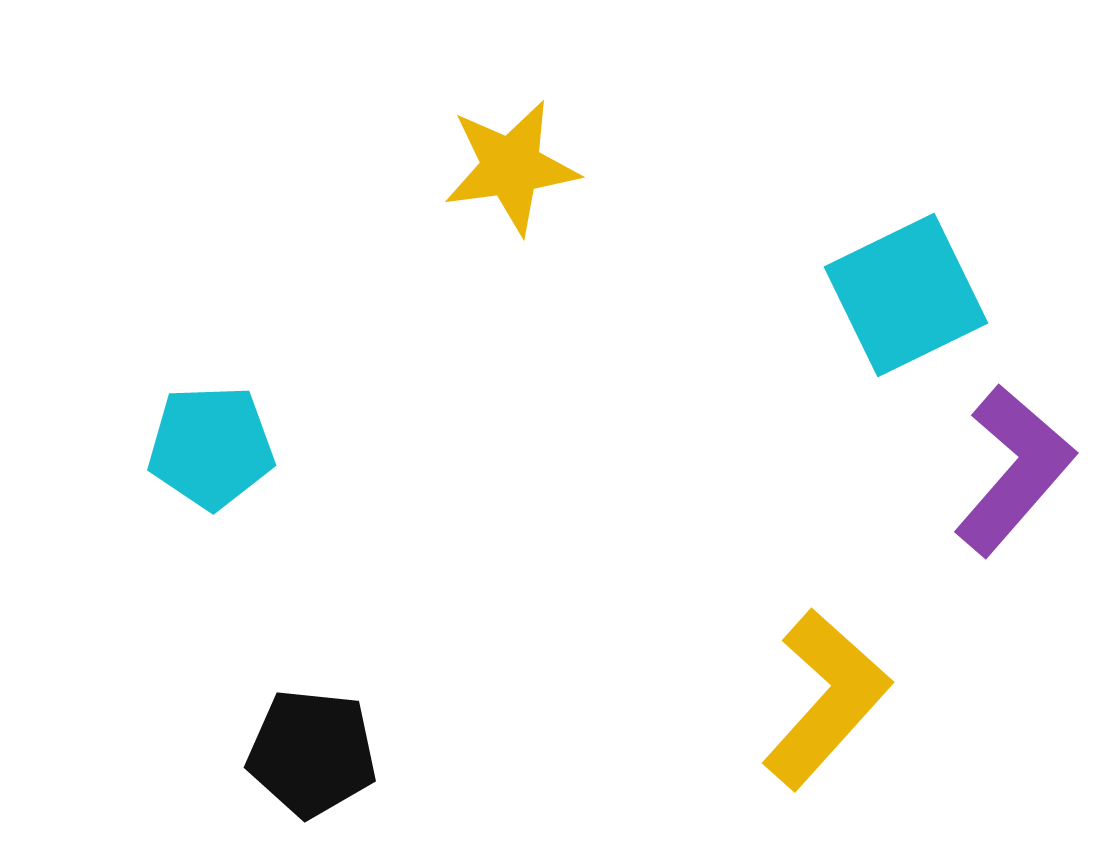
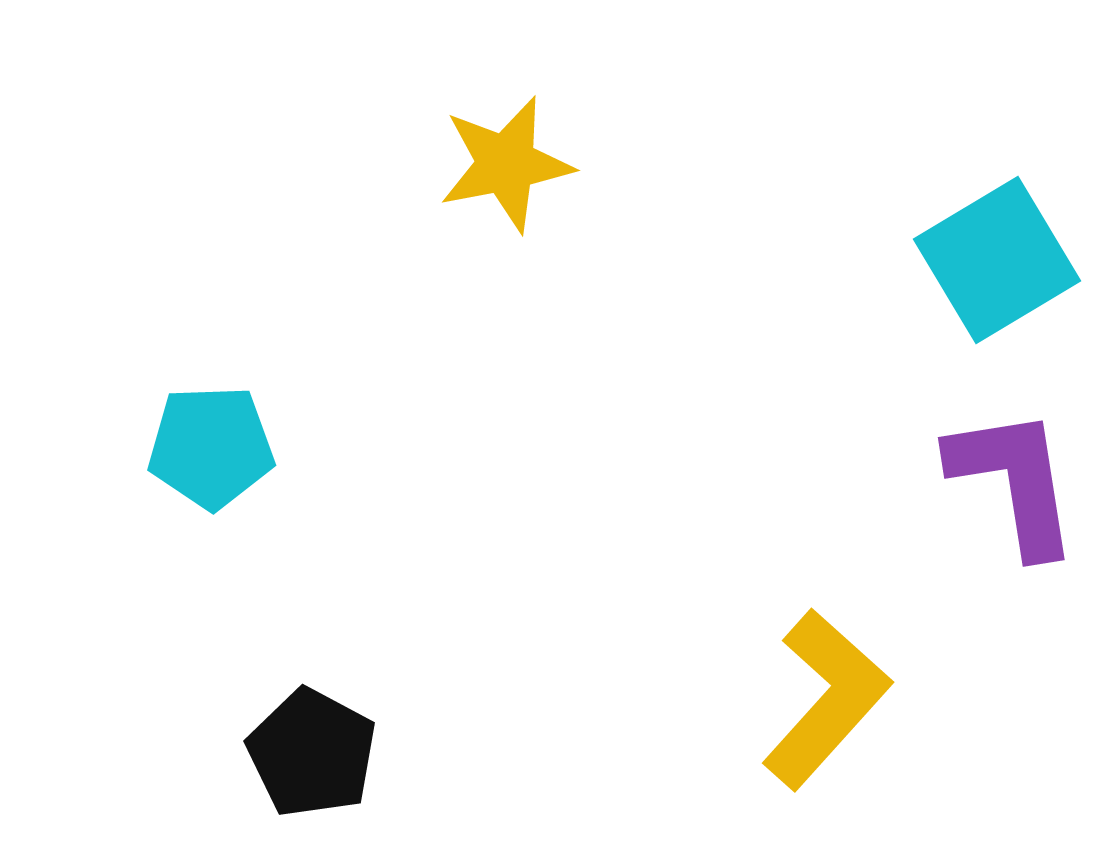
yellow star: moved 5 px left, 3 px up; rotated 3 degrees counterclockwise
cyan square: moved 91 px right, 35 px up; rotated 5 degrees counterclockwise
purple L-shape: moved 11 px down; rotated 50 degrees counterclockwise
black pentagon: rotated 22 degrees clockwise
